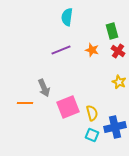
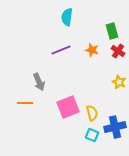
gray arrow: moved 5 px left, 6 px up
